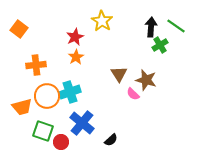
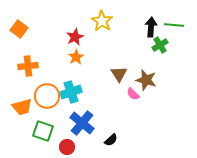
green line: moved 2 px left, 1 px up; rotated 30 degrees counterclockwise
orange cross: moved 8 px left, 1 px down
cyan cross: moved 1 px right
red circle: moved 6 px right, 5 px down
